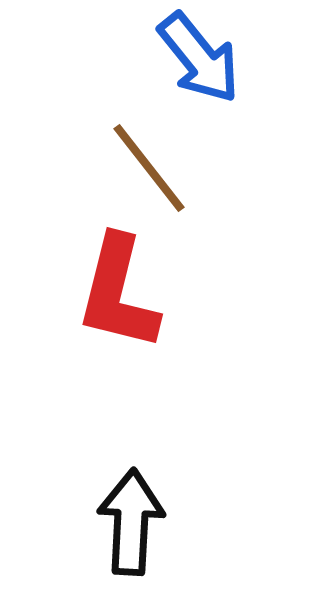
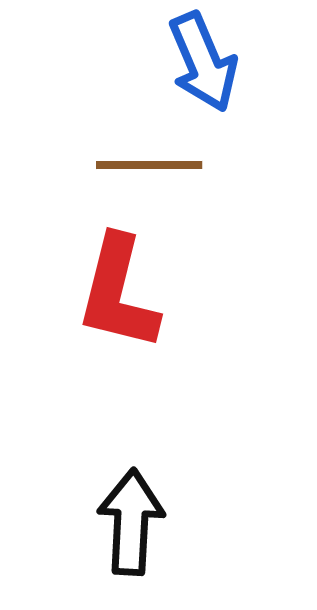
blue arrow: moved 4 px right, 4 px down; rotated 16 degrees clockwise
brown line: moved 3 px up; rotated 52 degrees counterclockwise
